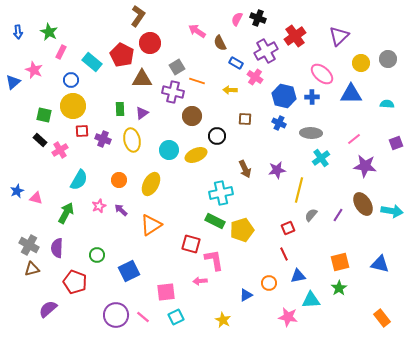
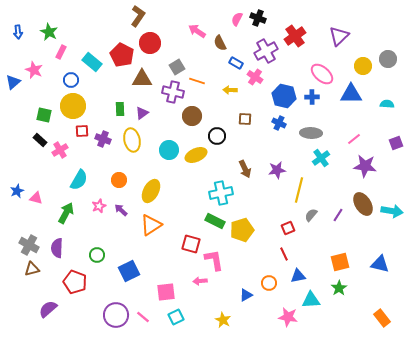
yellow circle at (361, 63): moved 2 px right, 3 px down
yellow ellipse at (151, 184): moved 7 px down
